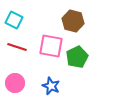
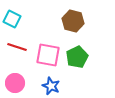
cyan square: moved 2 px left, 1 px up
pink square: moved 3 px left, 9 px down
